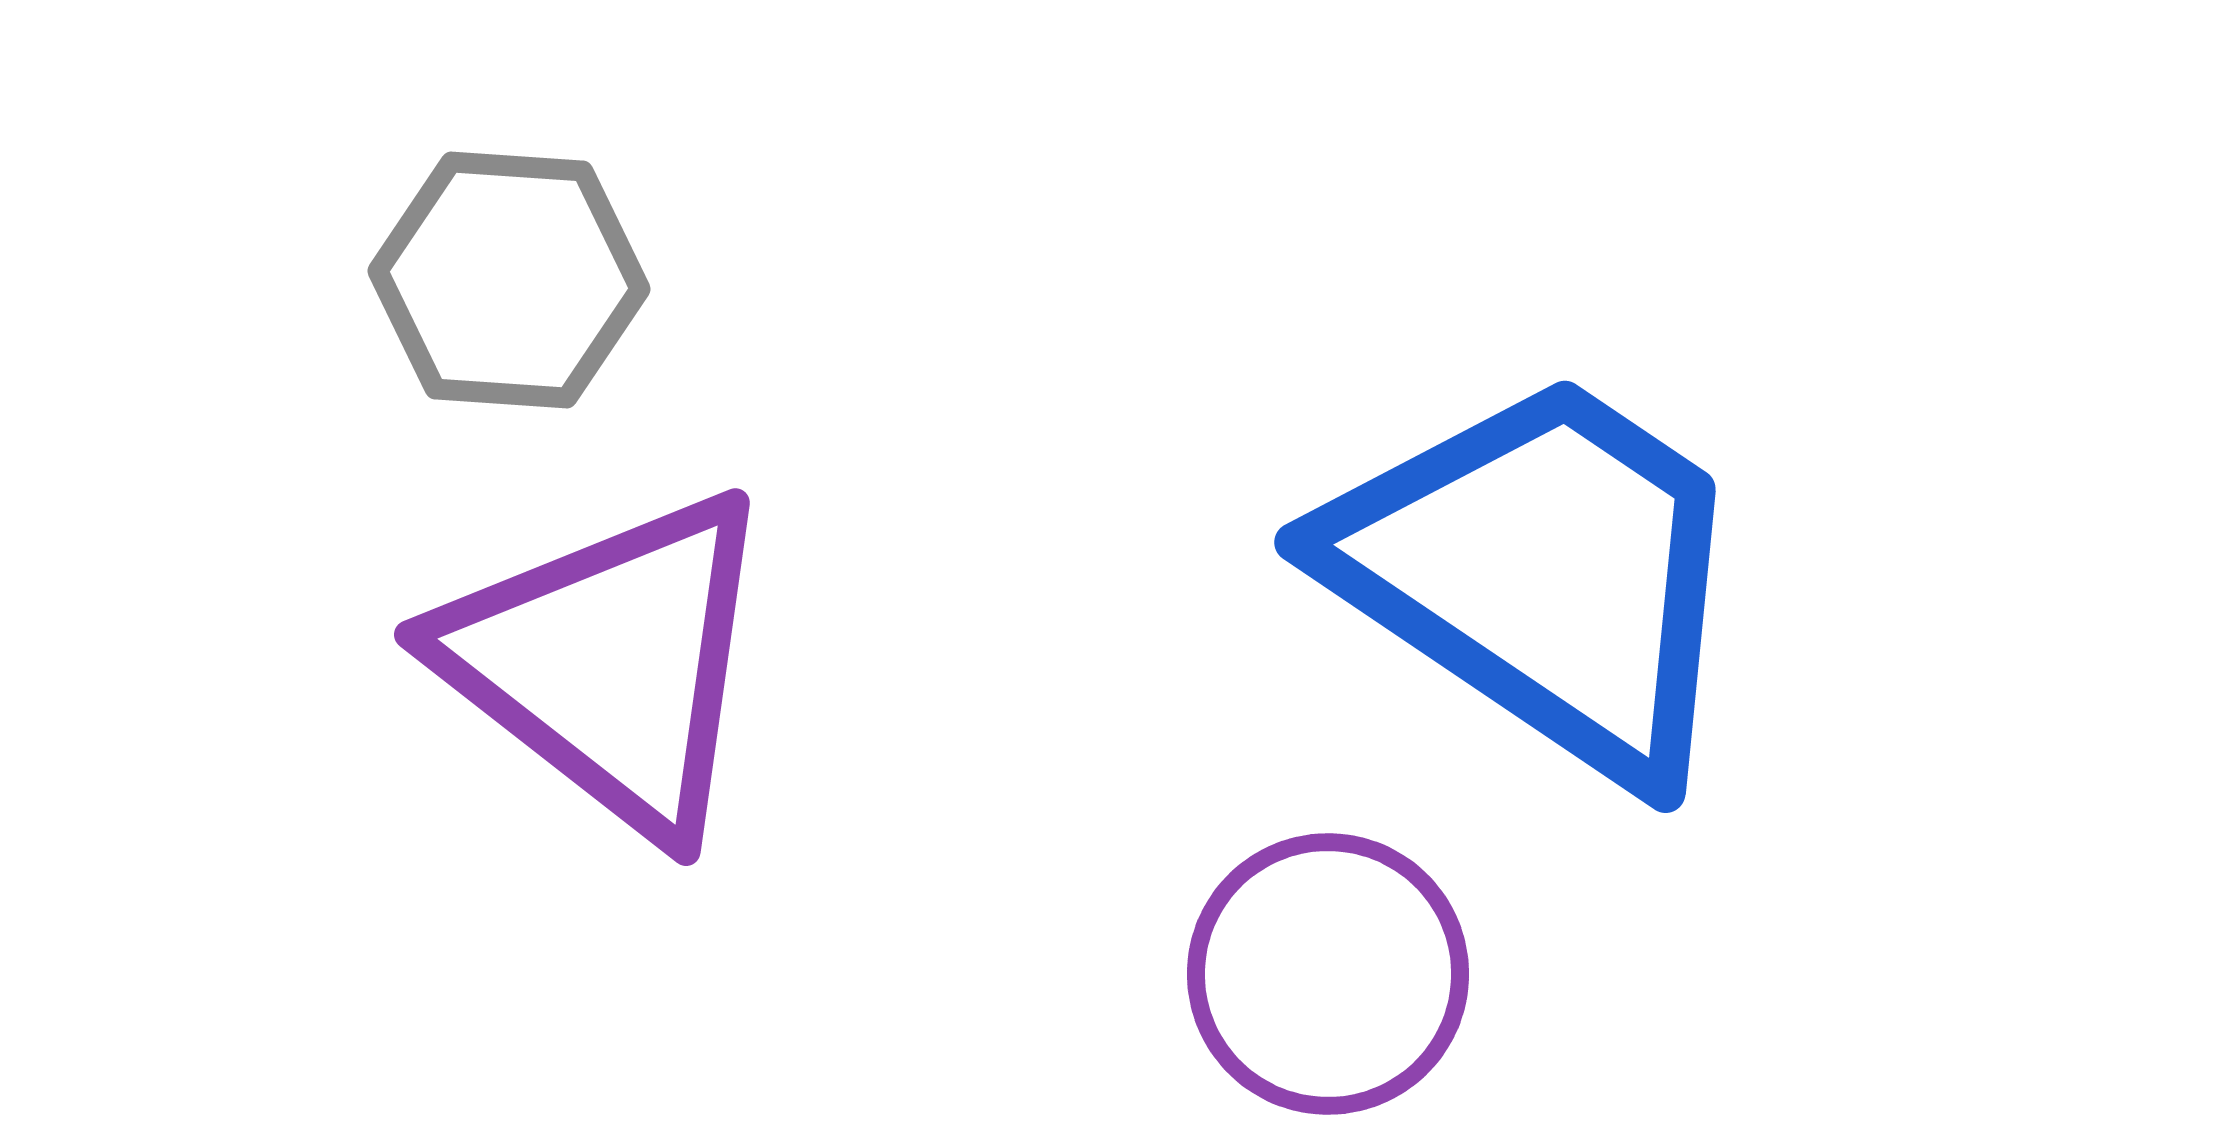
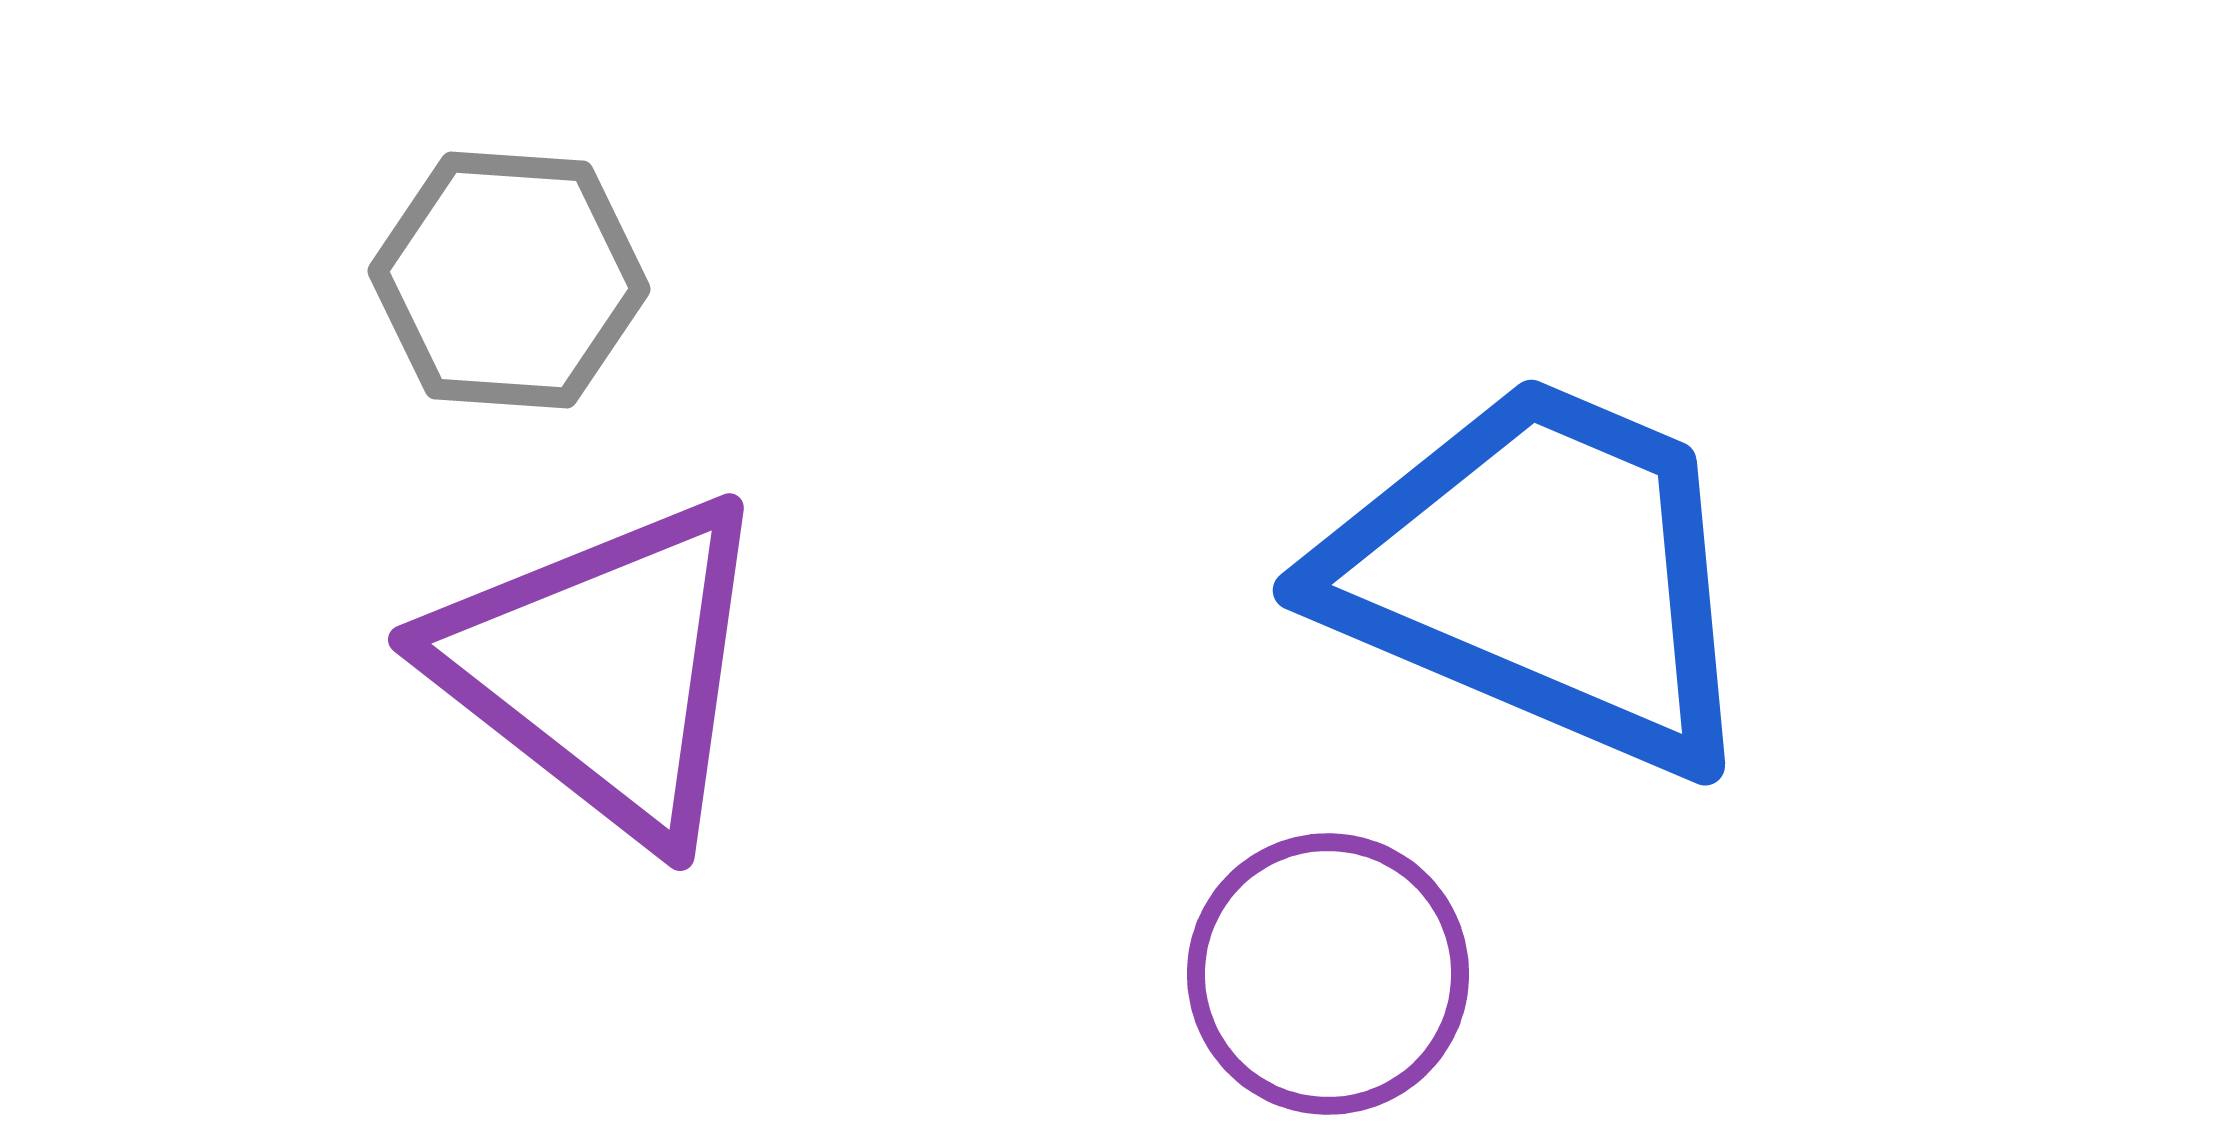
blue trapezoid: rotated 11 degrees counterclockwise
purple triangle: moved 6 px left, 5 px down
